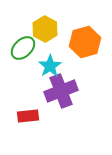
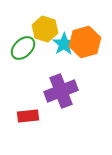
yellow hexagon: rotated 10 degrees counterclockwise
cyan star: moved 14 px right, 22 px up
